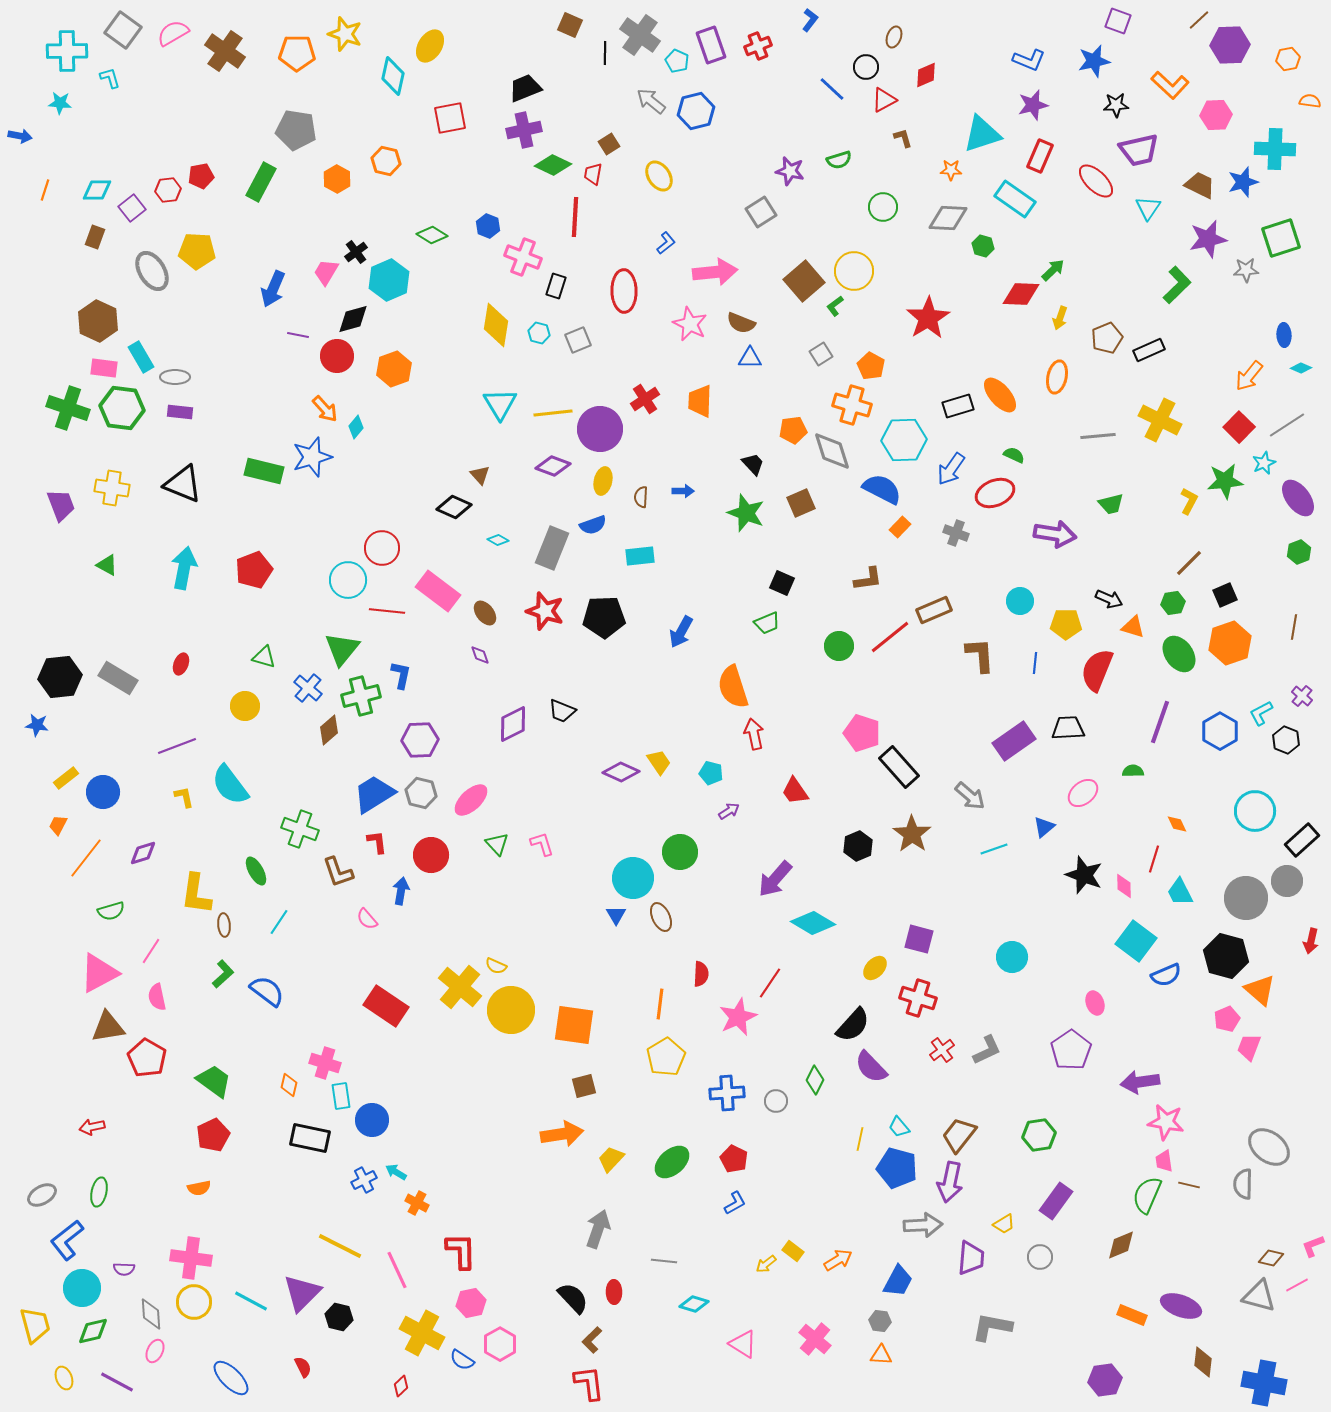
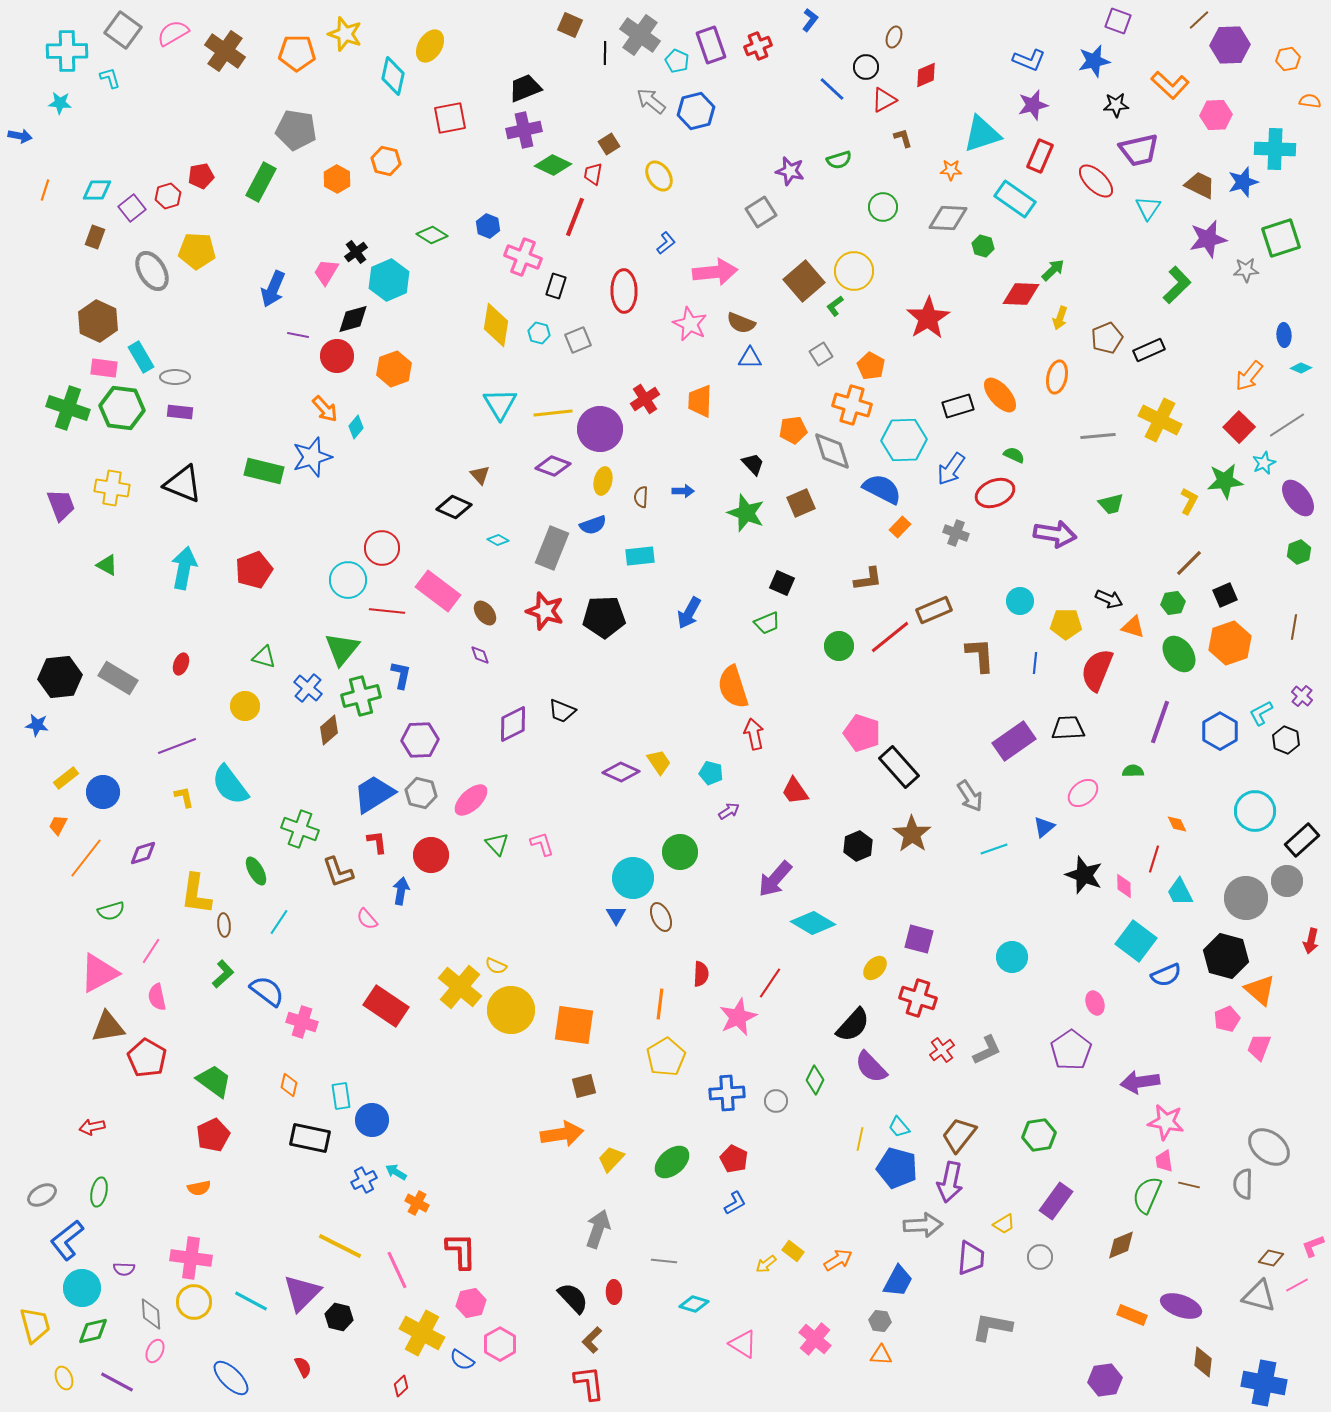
red hexagon at (168, 190): moved 6 px down; rotated 10 degrees counterclockwise
red line at (575, 217): rotated 18 degrees clockwise
blue arrow at (681, 632): moved 8 px right, 19 px up
gray arrow at (970, 796): rotated 16 degrees clockwise
pink trapezoid at (1249, 1047): moved 10 px right
pink cross at (325, 1063): moved 23 px left, 41 px up
